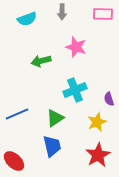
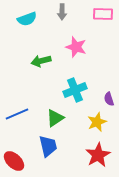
blue trapezoid: moved 4 px left
